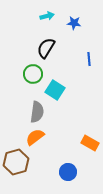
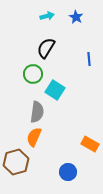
blue star: moved 2 px right, 6 px up; rotated 24 degrees clockwise
orange semicircle: moved 1 px left; rotated 30 degrees counterclockwise
orange rectangle: moved 1 px down
